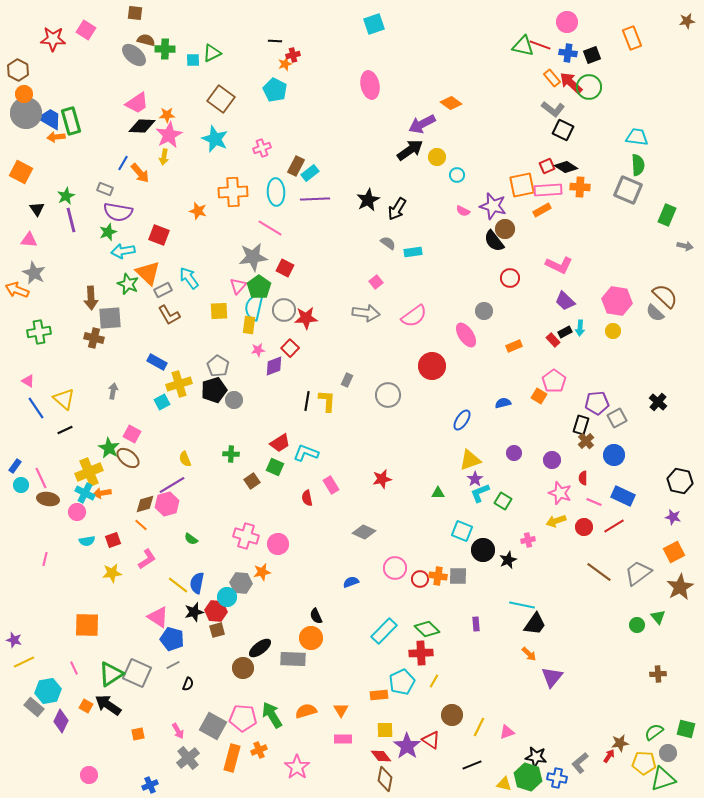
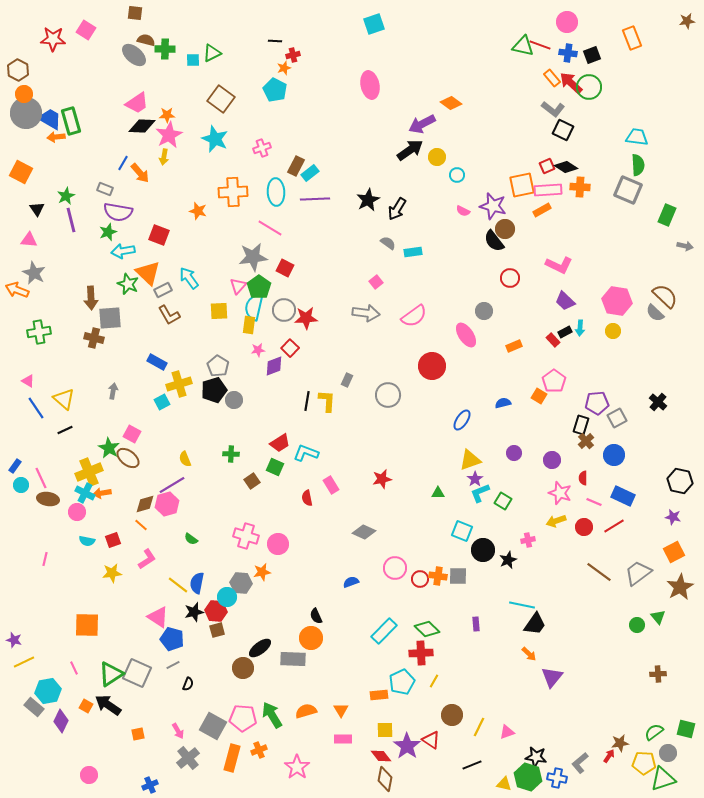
orange star at (285, 64): moved 1 px left, 4 px down
cyan semicircle at (87, 541): rotated 21 degrees clockwise
